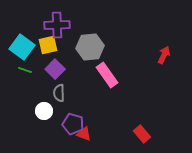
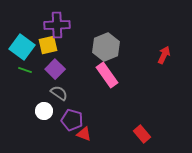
gray hexagon: moved 16 px right; rotated 16 degrees counterclockwise
gray semicircle: rotated 126 degrees clockwise
purple pentagon: moved 1 px left, 4 px up
